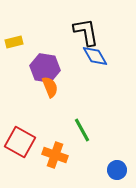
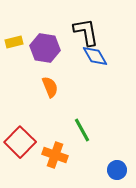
purple hexagon: moved 20 px up
red square: rotated 16 degrees clockwise
